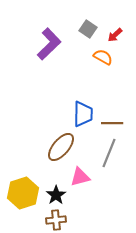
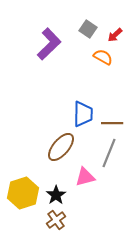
pink triangle: moved 5 px right
brown cross: rotated 30 degrees counterclockwise
